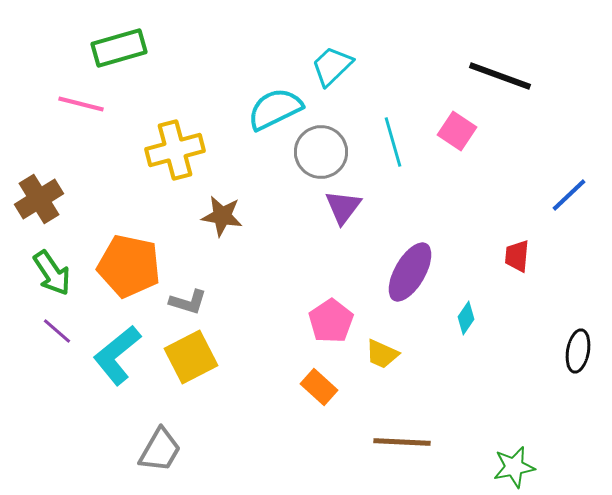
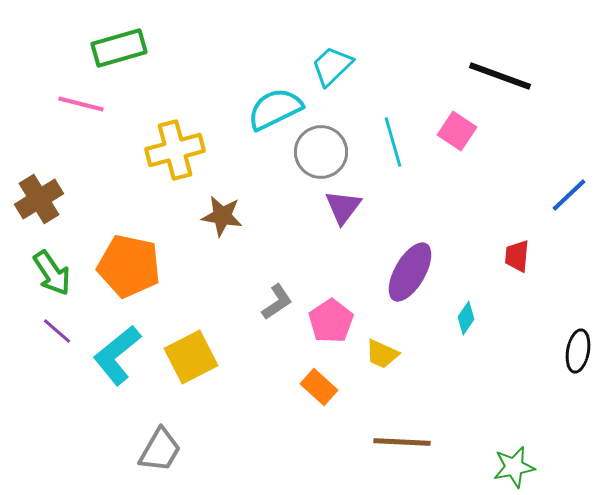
gray L-shape: moved 89 px right; rotated 51 degrees counterclockwise
